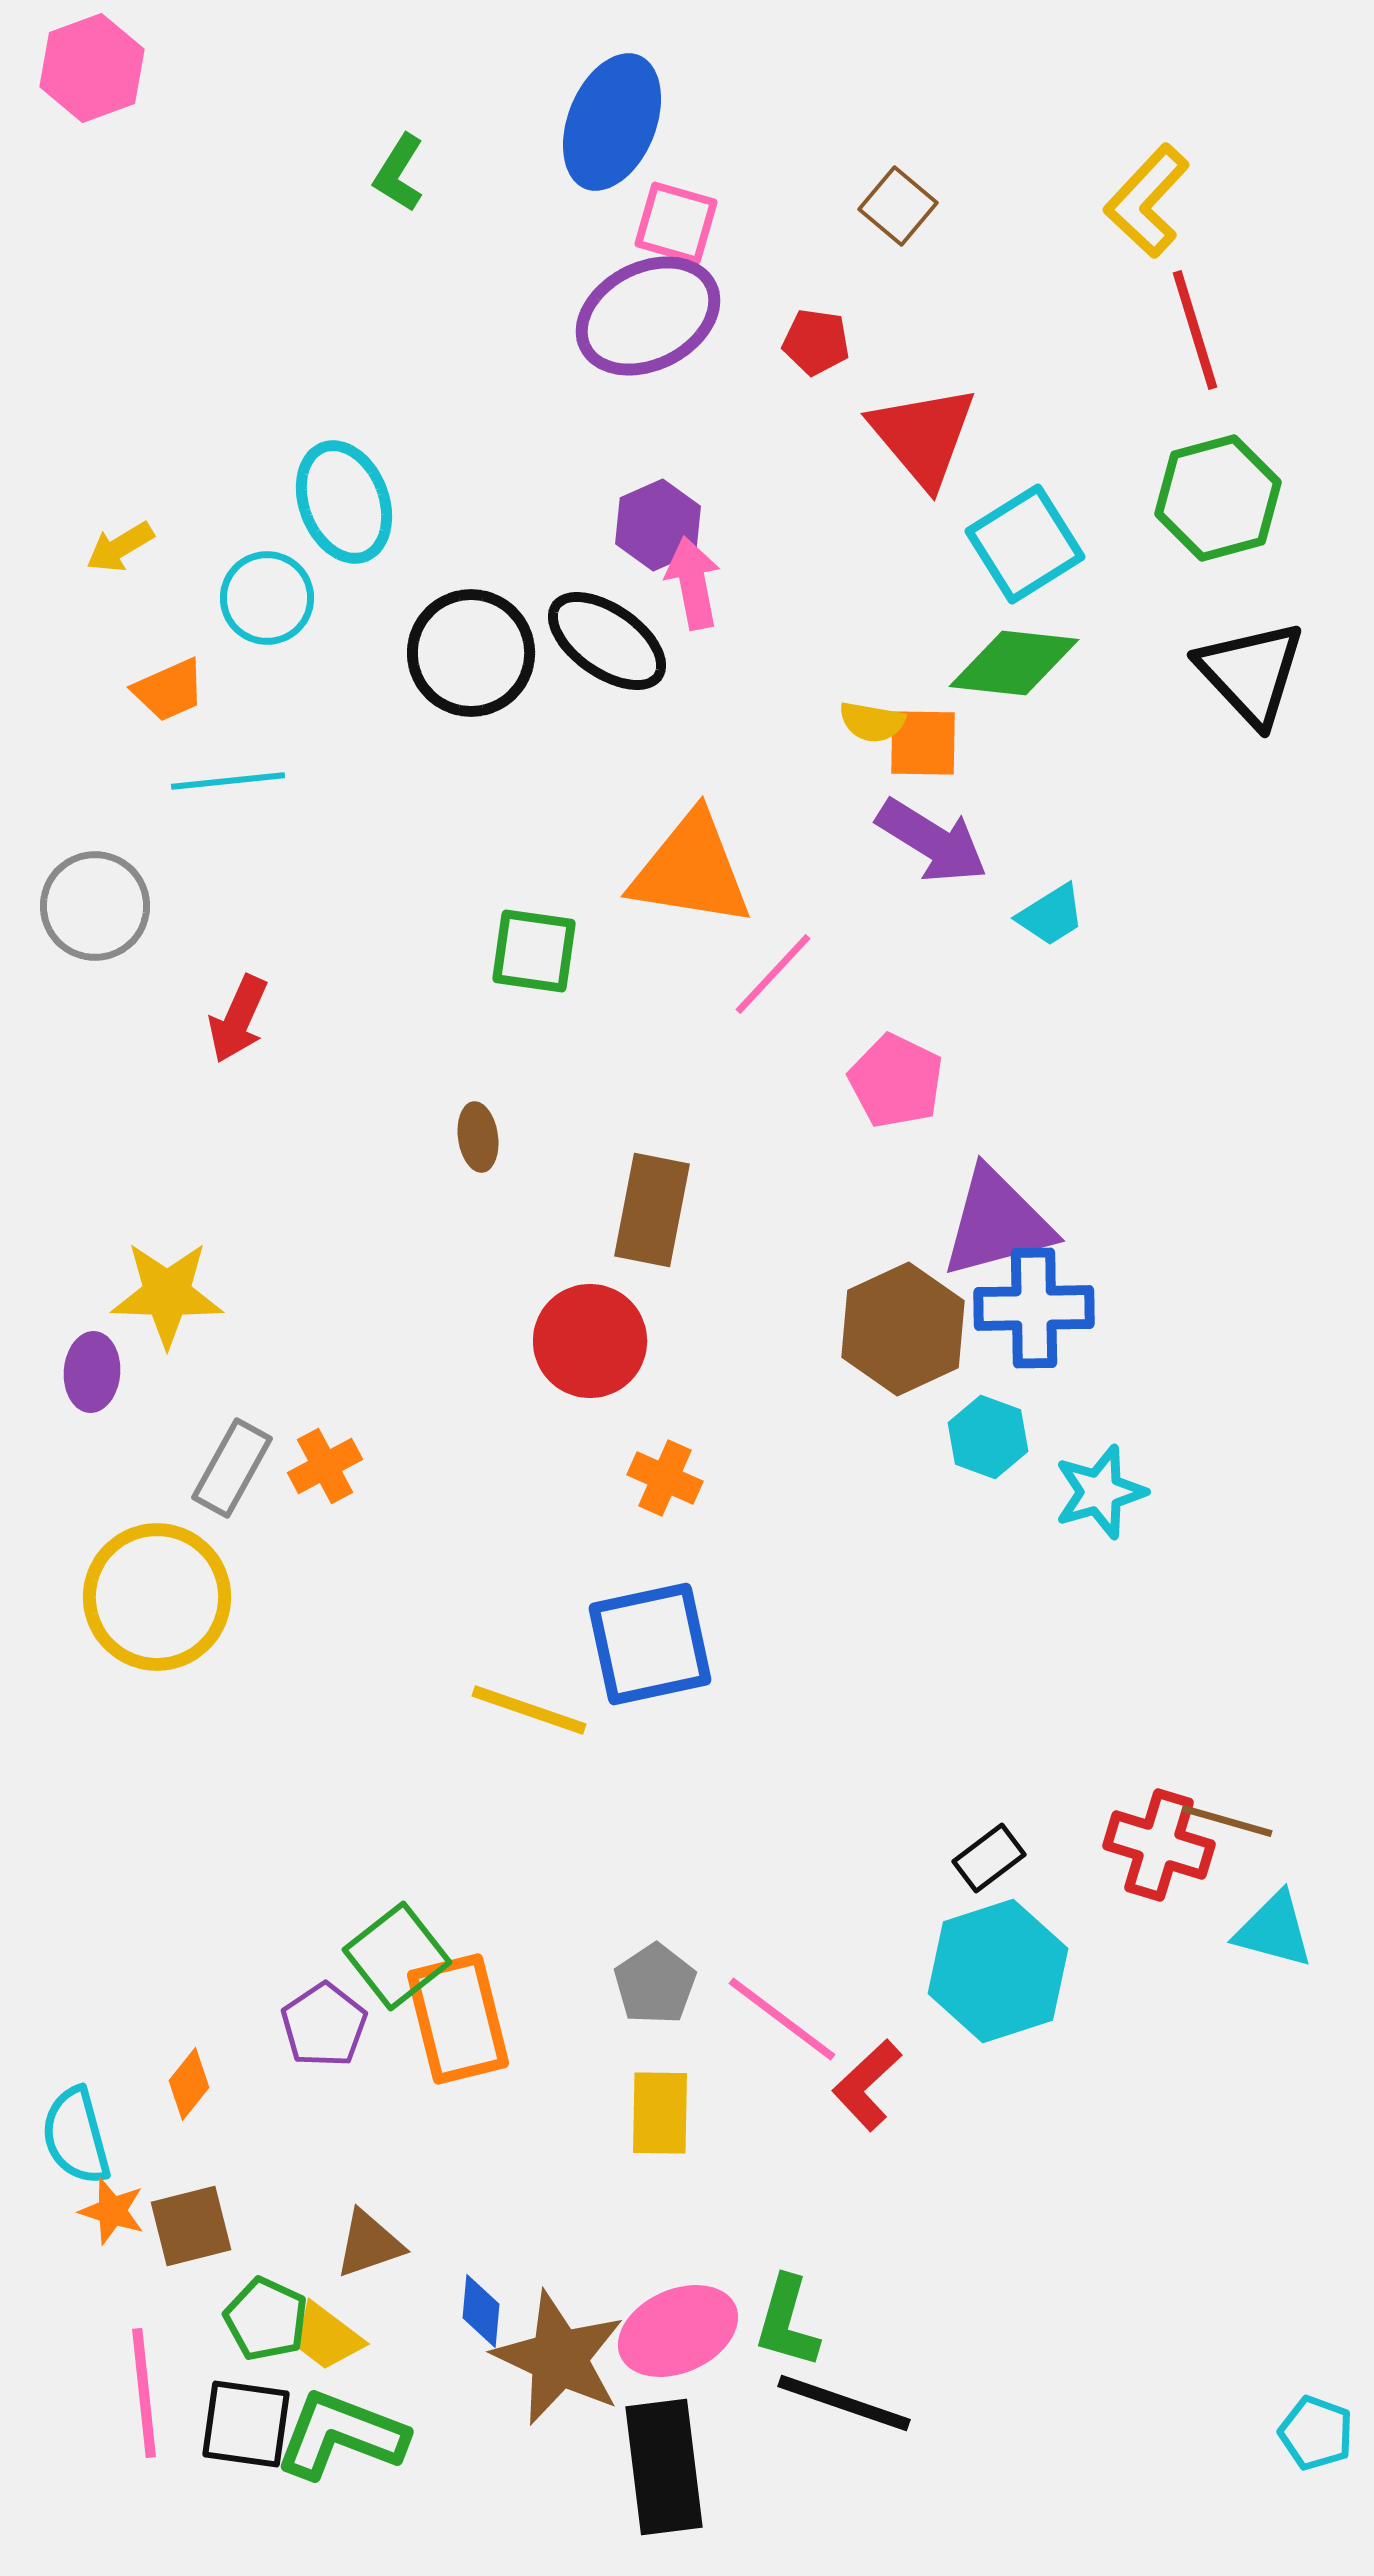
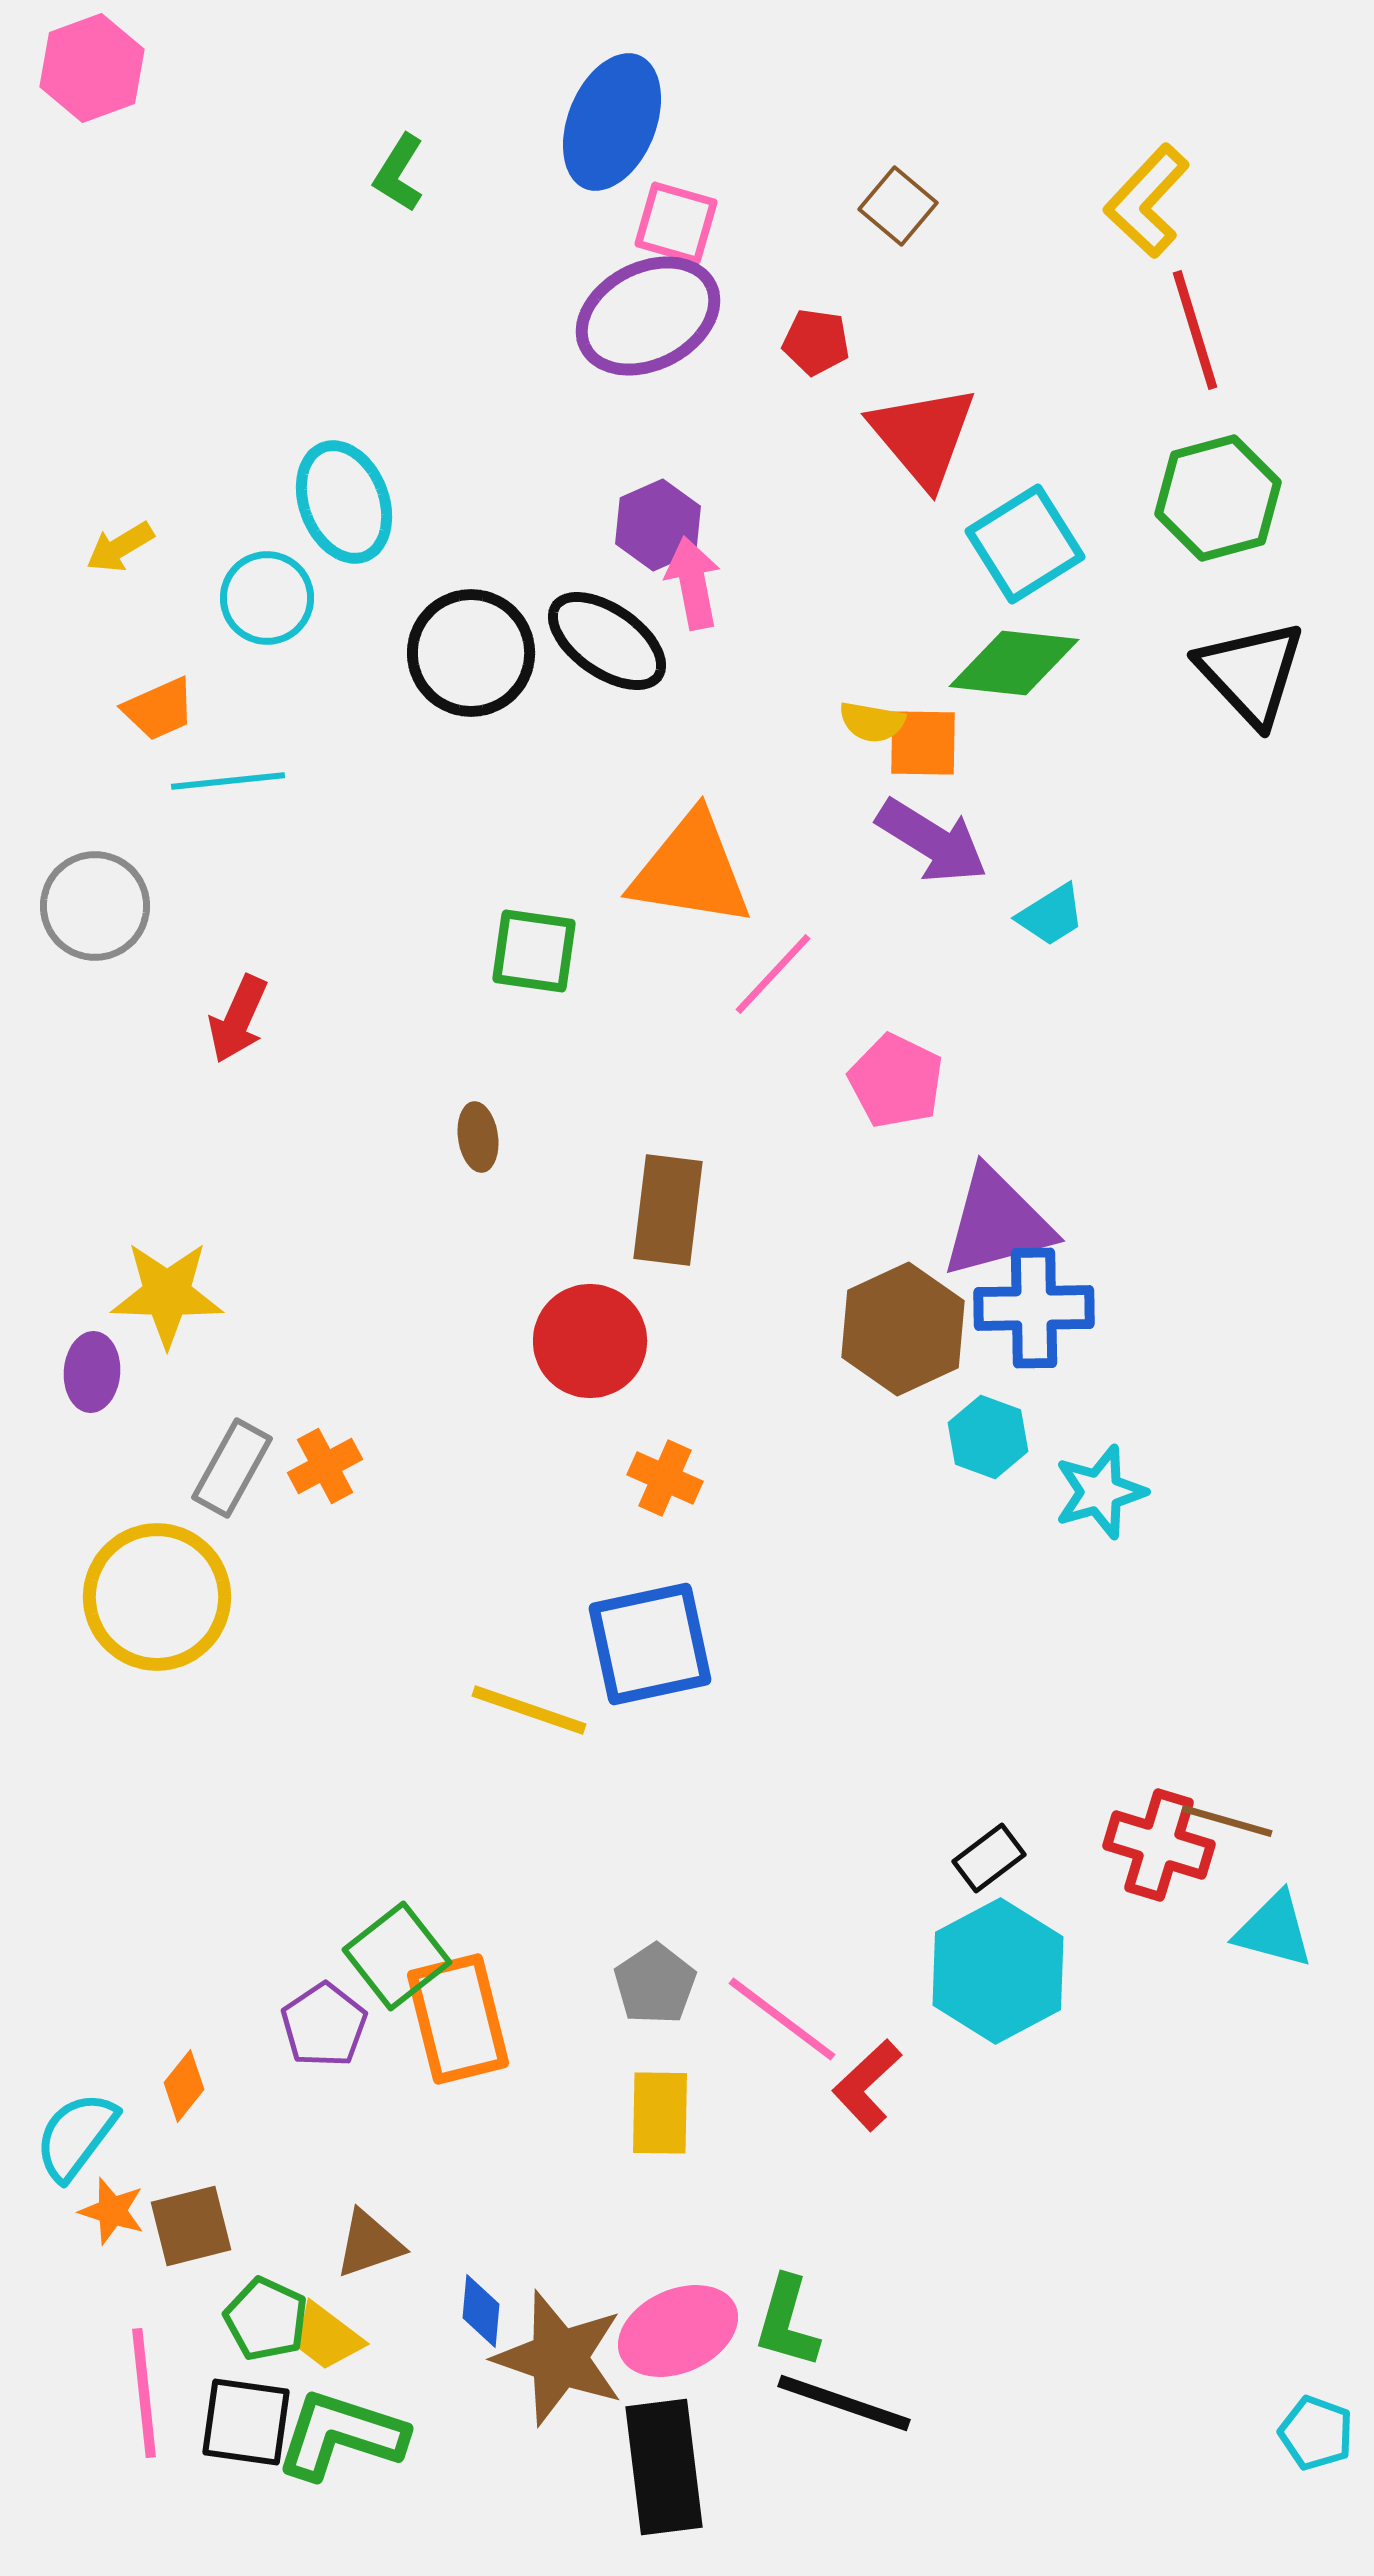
orange trapezoid at (169, 690): moved 10 px left, 19 px down
brown rectangle at (652, 1210): moved 16 px right; rotated 4 degrees counterclockwise
cyan hexagon at (998, 1971): rotated 10 degrees counterclockwise
orange diamond at (189, 2084): moved 5 px left, 2 px down
cyan semicircle at (76, 2136): rotated 52 degrees clockwise
brown star at (559, 2358): rotated 6 degrees counterclockwise
black square at (246, 2424): moved 2 px up
green L-shape at (341, 2435): rotated 3 degrees counterclockwise
